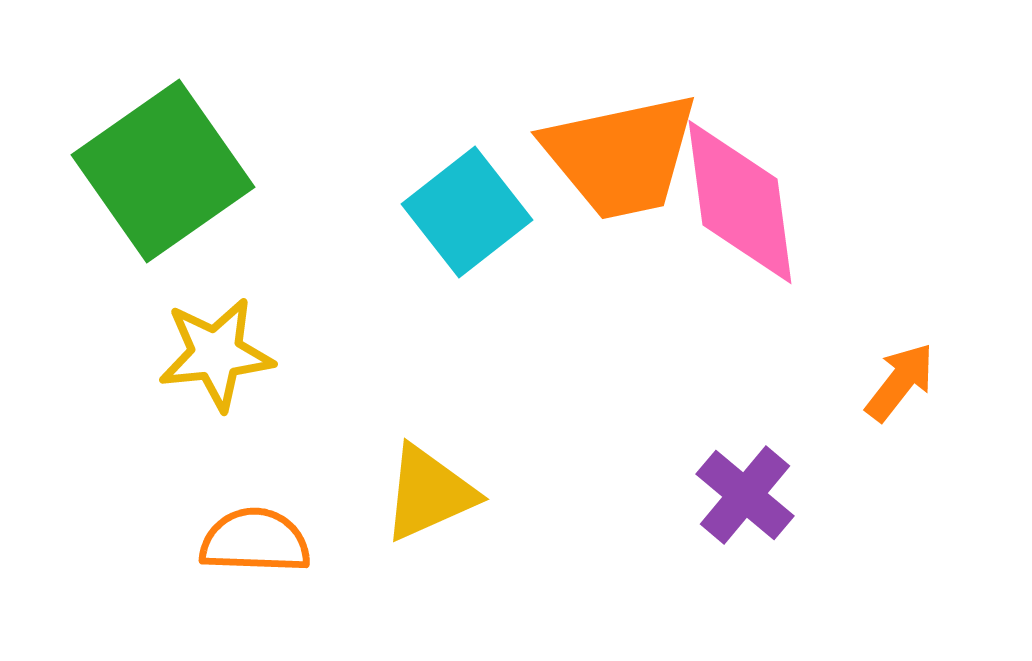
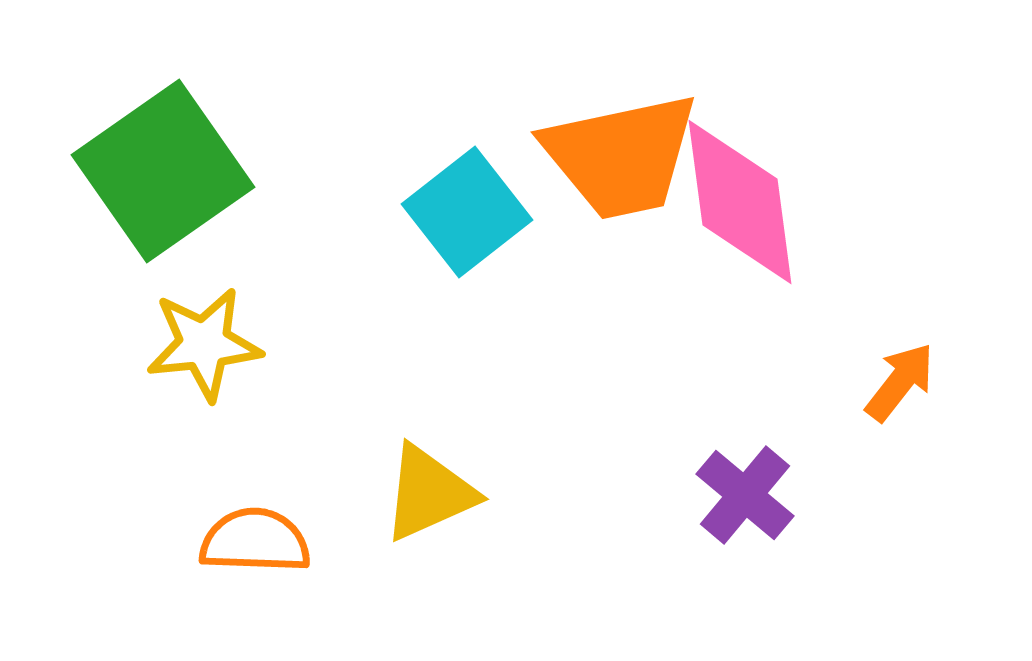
yellow star: moved 12 px left, 10 px up
